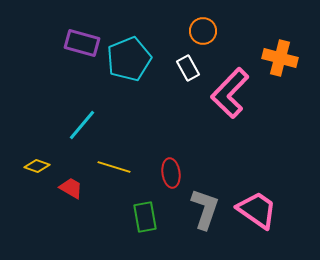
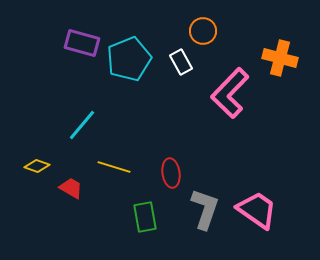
white rectangle: moved 7 px left, 6 px up
